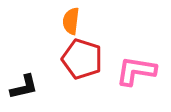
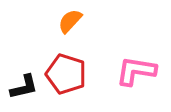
orange semicircle: moved 1 px left; rotated 36 degrees clockwise
red pentagon: moved 16 px left, 15 px down
